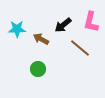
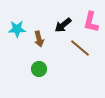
brown arrow: moved 2 px left; rotated 133 degrees counterclockwise
green circle: moved 1 px right
